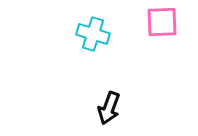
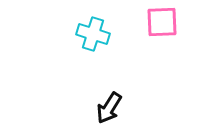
black arrow: rotated 12 degrees clockwise
